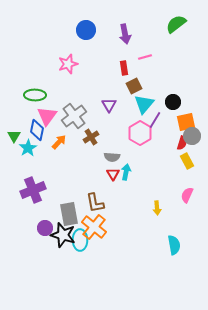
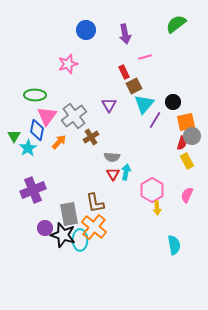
red rectangle: moved 4 px down; rotated 16 degrees counterclockwise
pink hexagon: moved 12 px right, 57 px down
